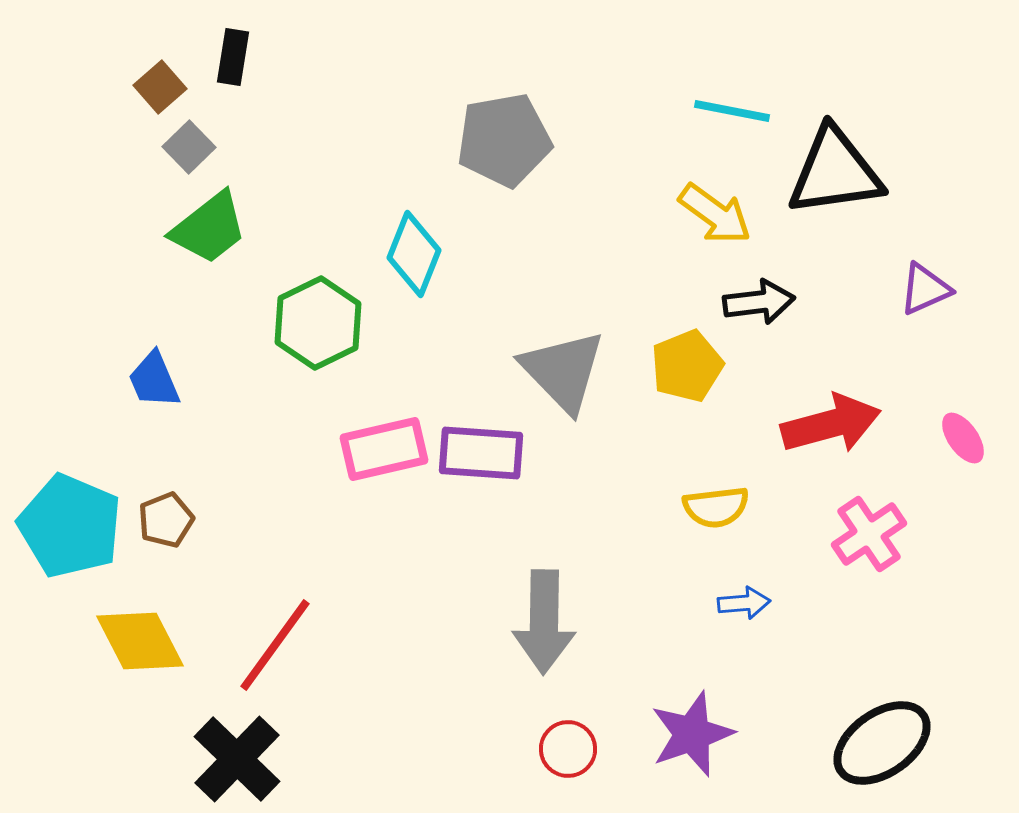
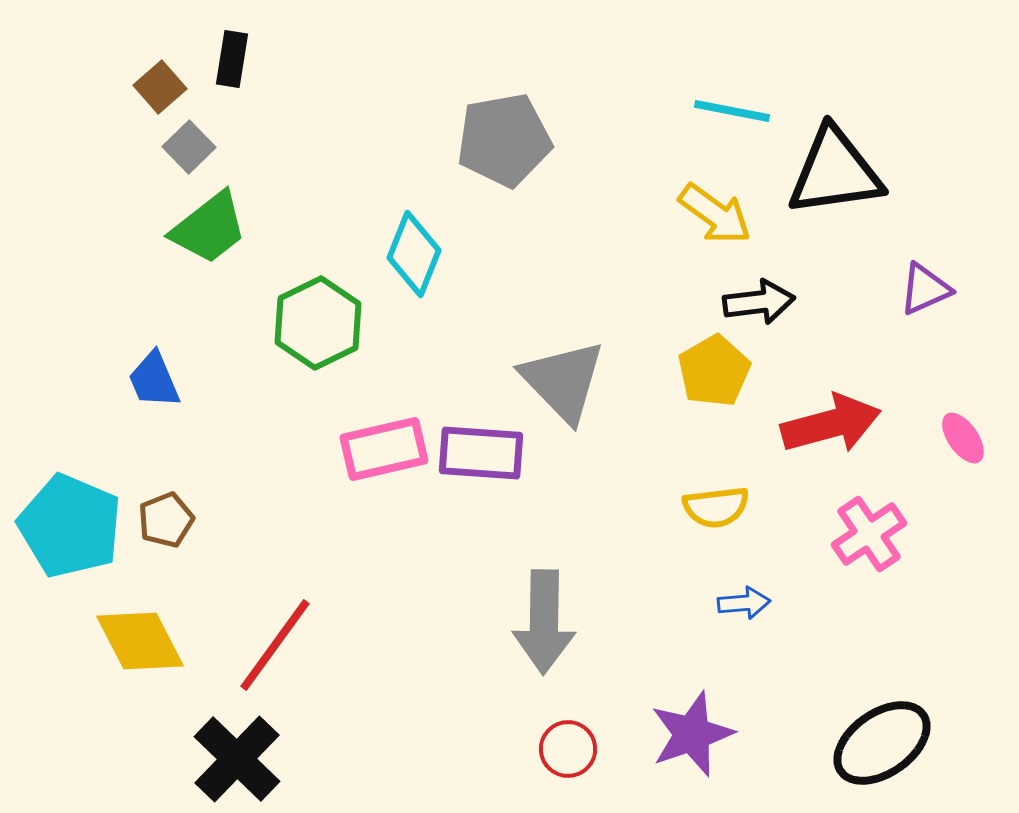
black rectangle: moved 1 px left, 2 px down
yellow pentagon: moved 27 px right, 5 px down; rotated 8 degrees counterclockwise
gray triangle: moved 10 px down
